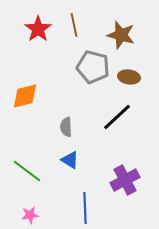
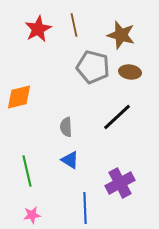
red star: rotated 8 degrees clockwise
brown ellipse: moved 1 px right, 5 px up
orange diamond: moved 6 px left, 1 px down
green line: rotated 40 degrees clockwise
purple cross: moved 5 px left, 3 px down
pink star: moved 2 px right
